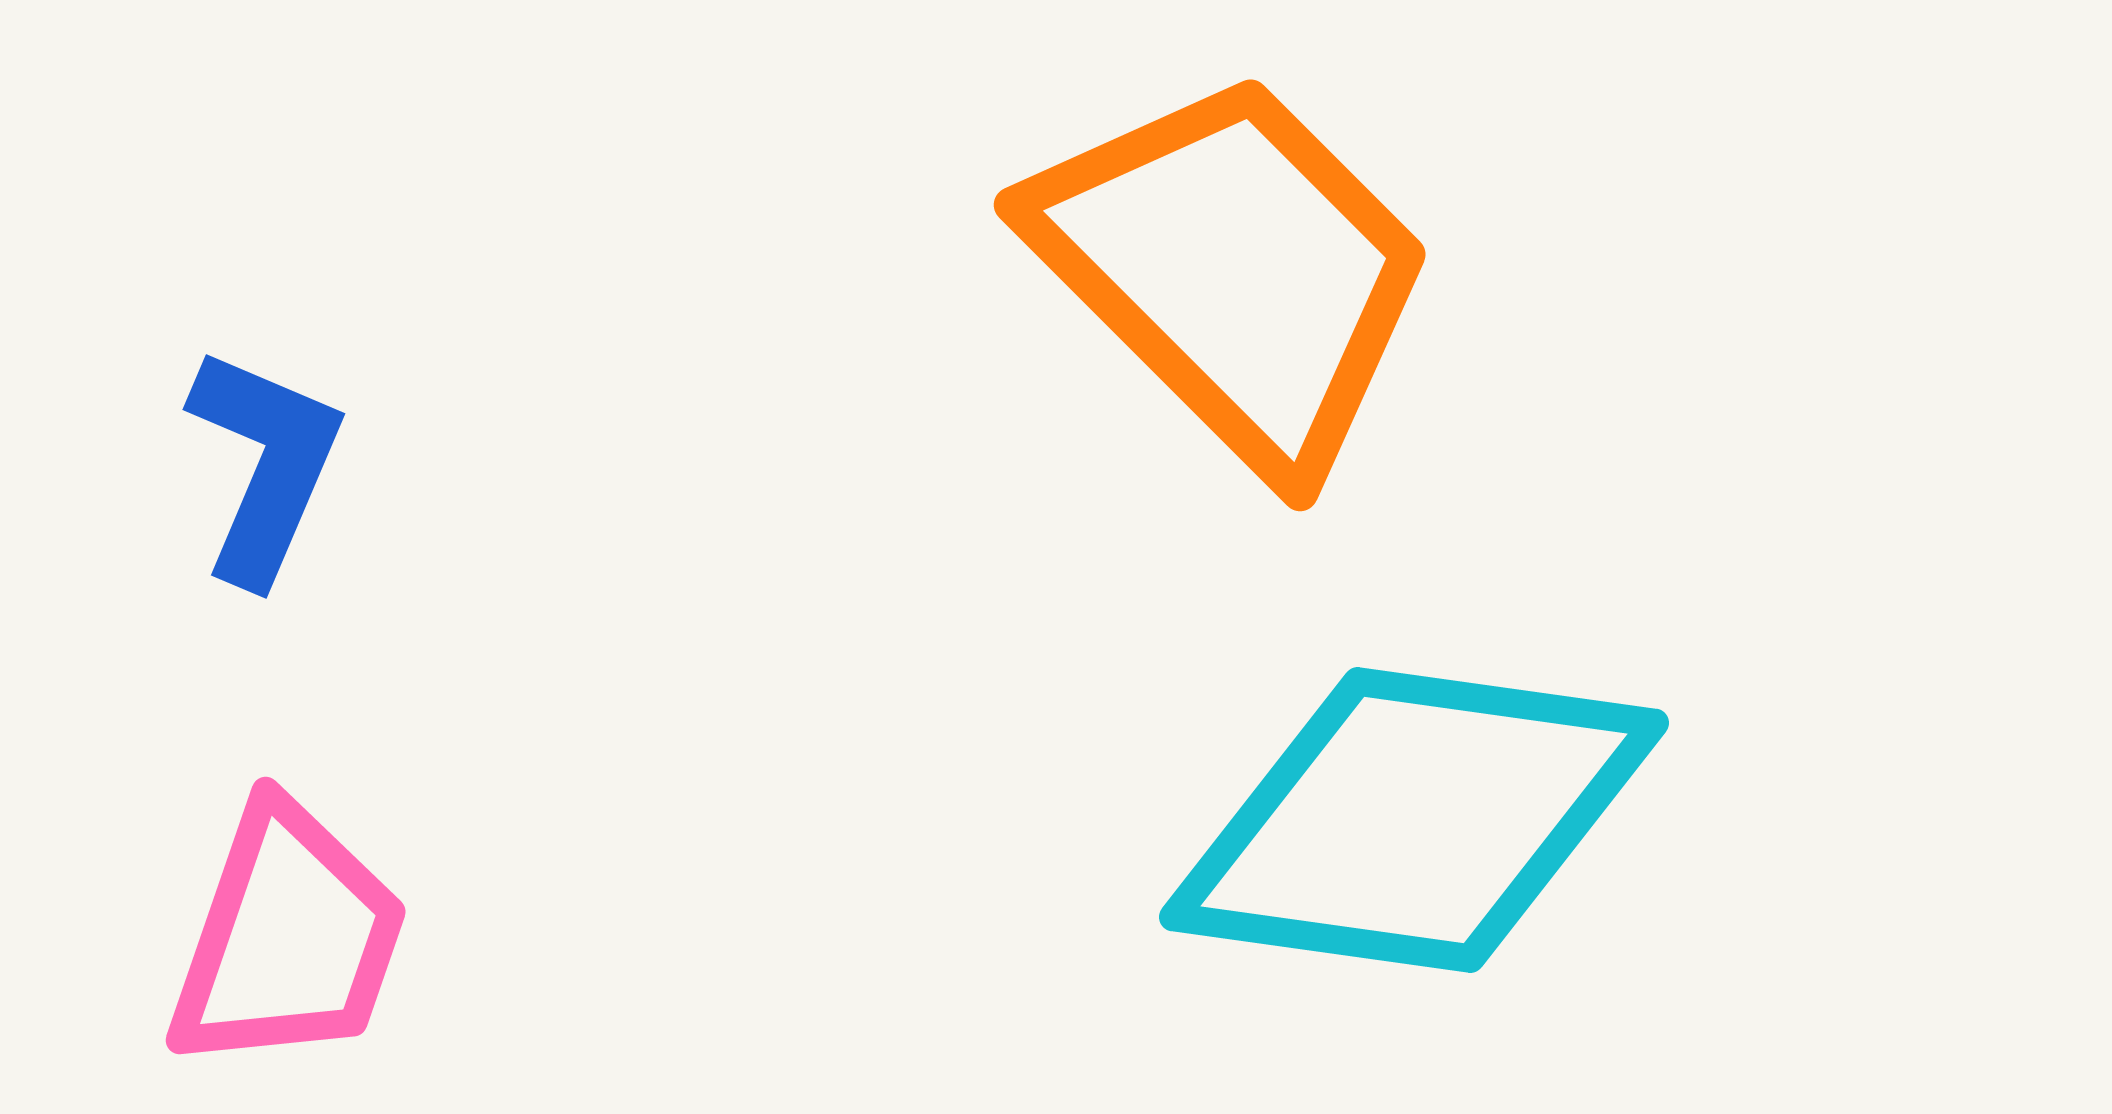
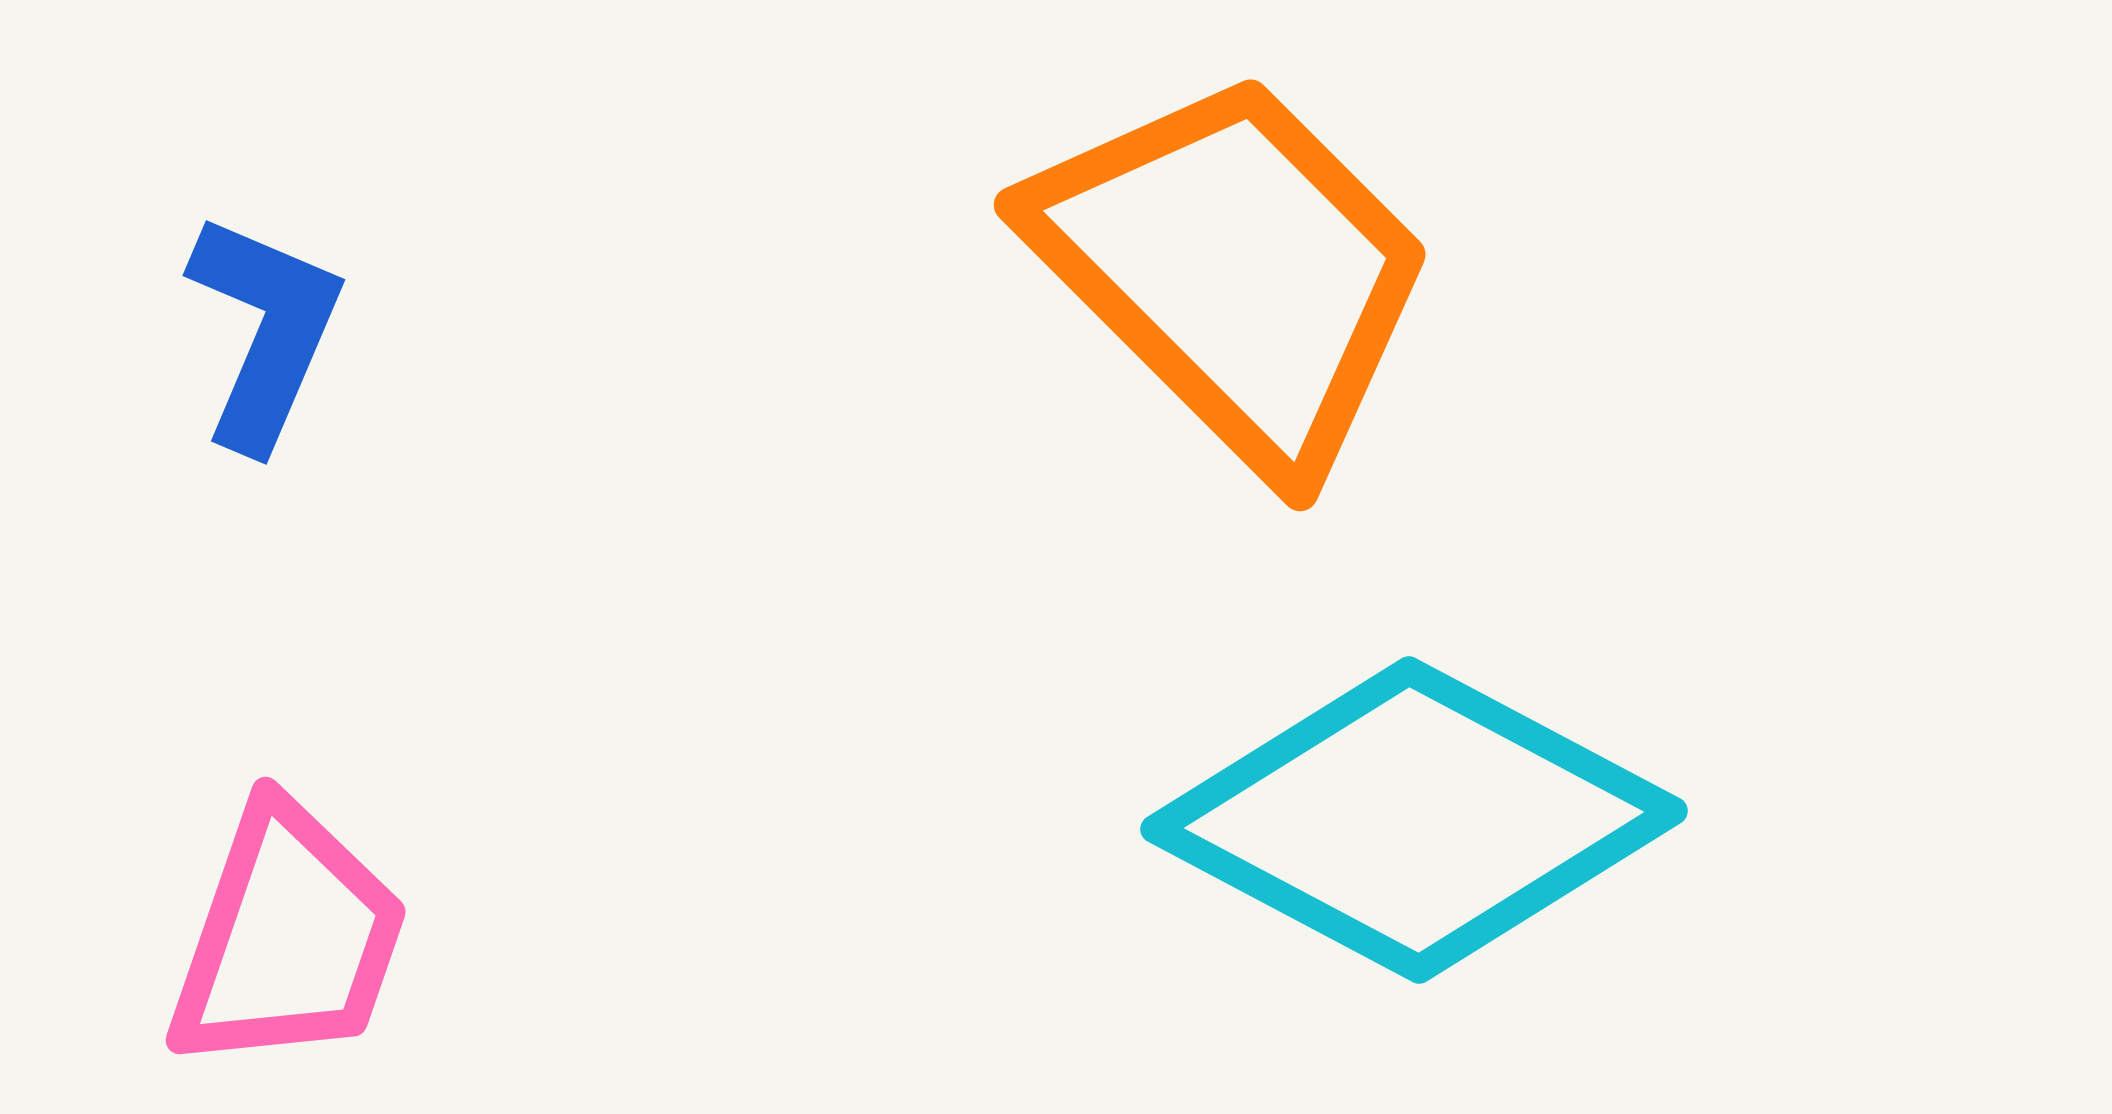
blue L-shape: moved 134 px up
cyan diamond: rotated 20 degrees clockwise
